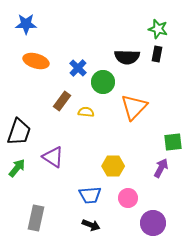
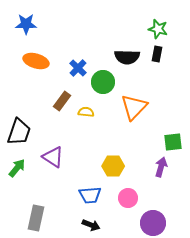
purple arrow: moved 1 px up; rotated 12 degrees counterclockwise
